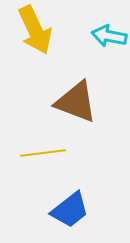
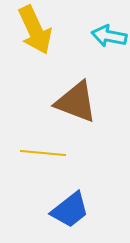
yellow line: rotated 12 degrees clockwise
